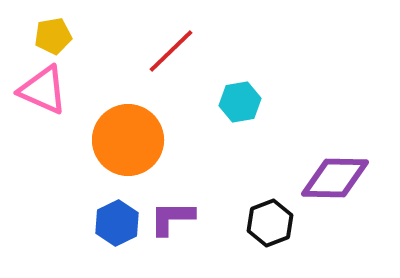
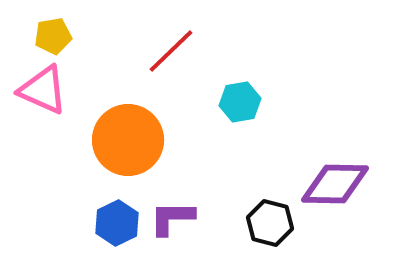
purple diamond: moved 6 px down
black hexagon: rotated 24 degrees counterclockwise
